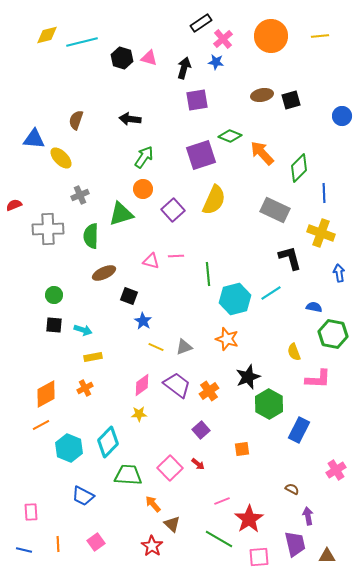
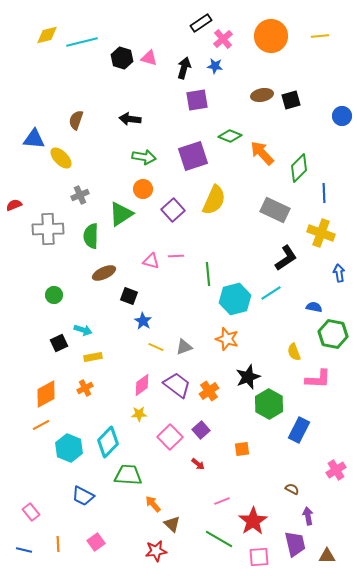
blue star at (216, 62): moved 1 px left, 4 px down
purple square at (201, 155): moved 8 px left, 1 px down
green arrow at (144, 157): rotated 65 degrees clockwise
green triangle at (121, 214): rotated 16 degrees counterclockwise
black L-shape at (290, 258): moved 4 px left; rotated 72 degrees clockwise
black square at (54, 325): moved 5 px right, 18 px down; rotated 30 degrees counterclockwise
pink square at (170, 468): moved 31 px up
pink rectangle at (31, 512): rotated 36 degrees counterclockwise
red star at (249, 519): moved 4 px right, 2 px down
red star at (152, 546): moved 4 px right, 5 px down; rotated 30 degrees clockwise
